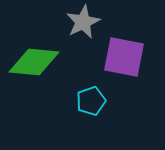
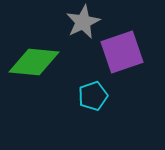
purple square: moved 2 px left, 5 px up; rotated 30 degrees counterclockwise
cyan pentagon: moved 2 px right, 5 px up
